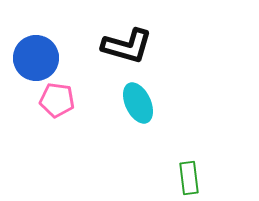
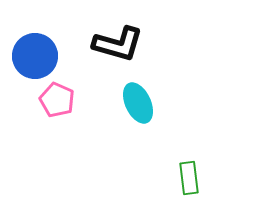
black L-shape: moved 9 px left, 2 px up
blue circle: moved 1 px left, 2 px up
pink pentagon: rotated 16 degrees clockwise
